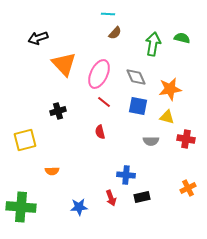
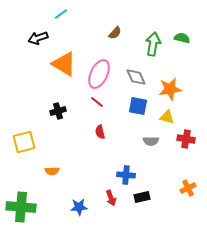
cyan line: moved 47 px left; rotated 40 degrees counterclockwise
orange triangle: rotated 16 degrees counterclockwise
red line: moved 7 px left
yellow square: moved 1 px left, 2 px down
